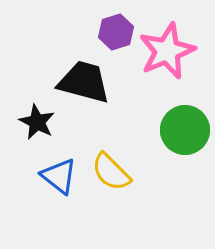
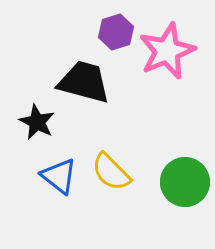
green circle: moved 52 px down
